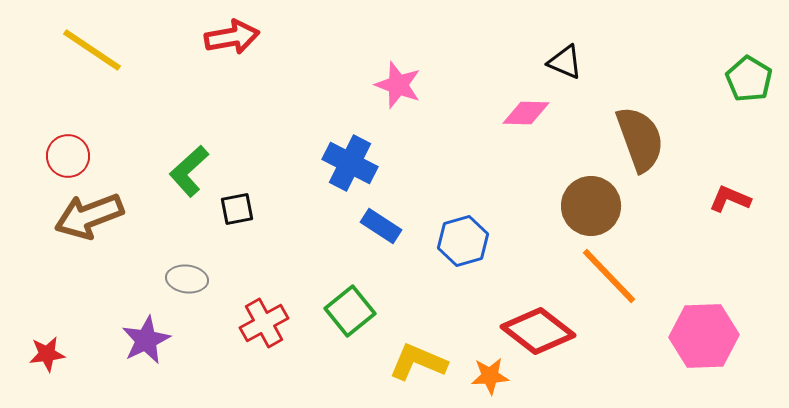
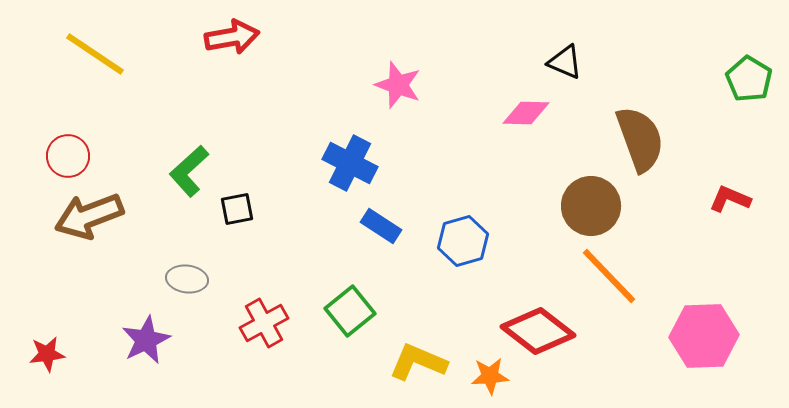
yellow line: moved 3 px right, 4 px down
